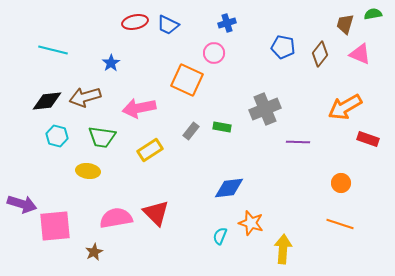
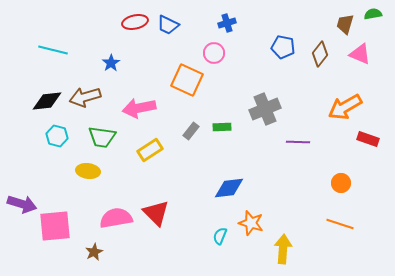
green rectangle: rotated 12 degrees counterclockwise
